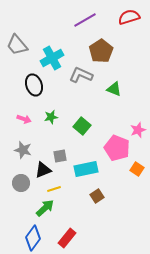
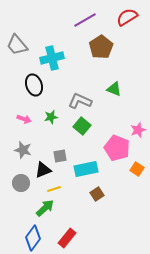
red semicircle: moved 2 px left; rotated 15 degrees counterclockwise
brown pentagon: moved 4 px up
cyan cross: rotated 15 degrees clockwise
gray L-shape: moved 1 px left, 26 px down
brown square: moved 2 px up
